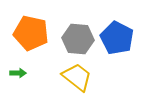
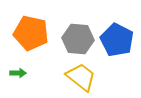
blue pentagon: moved 2 px down
yellow trapezoid: moved 4 px right
